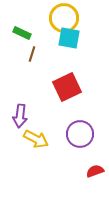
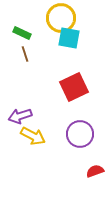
yellow circle: moved 3 px left
brown line: moved 7 px left; rotated 35 degrees counterclockwise
red square: moved 7 px right
purple arrow: rotated 65 degrees clockwise
yellow arrow: moved 3 px left, 3 px up
